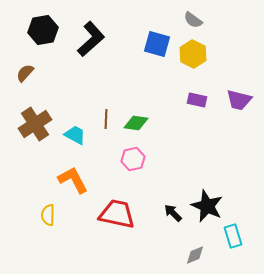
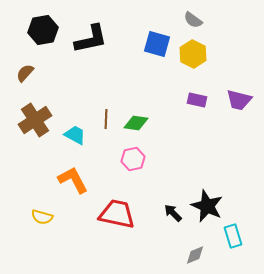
black L-shape: rotated 30 degrees clockwise
brown cross: moved 4 px up
yellow semicircle: moved 6 px left, 2 px down; rotated 75 degrees counterclockwise
